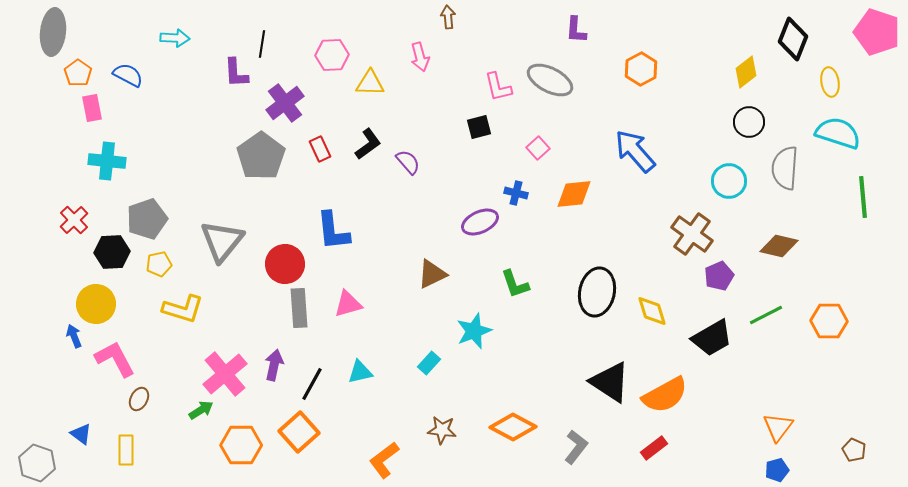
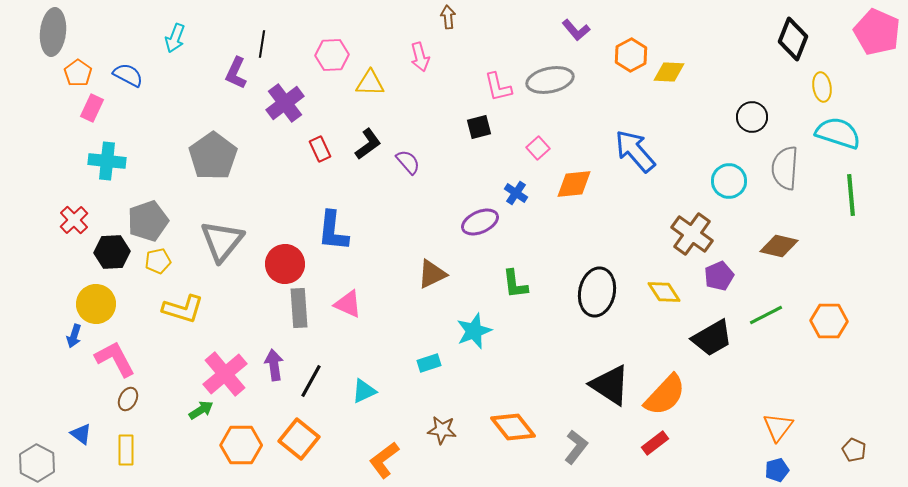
purple L-shape at (576, 30): rotated 44 degrees counterclockwise
pink pentagon at (877, 32): rotated 6 degrees clockwise
cyan arrow at (175, 38): rotated 108 degrees clockwise
orange hexagon at (641, 69): moved 10 px left, 14 px up
yellow diamond at (746, 72): moved 77 px left; rotated 40 degrees clockwise
purple L-shape at (236, 73): rotated 28 degrees clockwise
gray ellipse at (550, 80): rotated 39 degrees counterclockwise
yellow ellipse at (830, 82): moved 8 px left, 5 px down
pink rectangle at (92, 108): rotated 36 degrees clockwise
black circle at (749, 122): moved 3 px right, 5 px up
gray pentagon at (261, 156): moved 48 px left
blue cross at (516, 193): rotated 20 degrees clockwise
orange diamond at (574, 194): moved 10 px up
green line at (863, 197): moved 12 px left, 2 px up
gray pentagon at (147, 219): moved 1 px right, 2 px down
blue L-shape at (333, 231): rotated 12 degrees clockwise
yellow pentagon at (159, 264): moved 1 px left, 3 px up
green L-shape at (515, 284): rotated 12 degrees clockwise
pink triangle at (348, 304): rotated 40 degrees clockwise
yellow diamond at (652, 311): moved 12 px right, 19 px up; rotated 16 degrees counterclockwise
blue arrow at (74, 336): rotated 140 degrees counterclockwise
cyan rectangle at (429, 363): rotated 30 degrees clockwise
purple arrow at (274, 365): rotated 20 degrees counterclockwise
cyan triangle at (360, 372): moved 4 px right, 19 px down; rotated 12 degrees counterclockwise
black triangle at (610, 382): moved 3 px down
black line at (312, 384): moved 1 px left, 3 px up
orange semicircle at (665, 395): rotated 18 degrees counterclockwise
brown ellipse at (139, 399): moved 11 px left
orange diamond at (513, 427): rotated 24 degrees clockwise
orange square at (299, 432): moved 7 px down; rotated 9 degrees counterclockwise
red rectangle at (654, 448): moved 1 px right, 5 px up
gray hexagon at (37, 463): rotated 9 degrees clockwise
